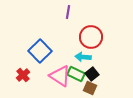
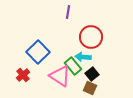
blue square: moved 2 px left, 1 px down
green rectangle: moved 3 px left, 8 px up; rotated 24 degrees clockwise
